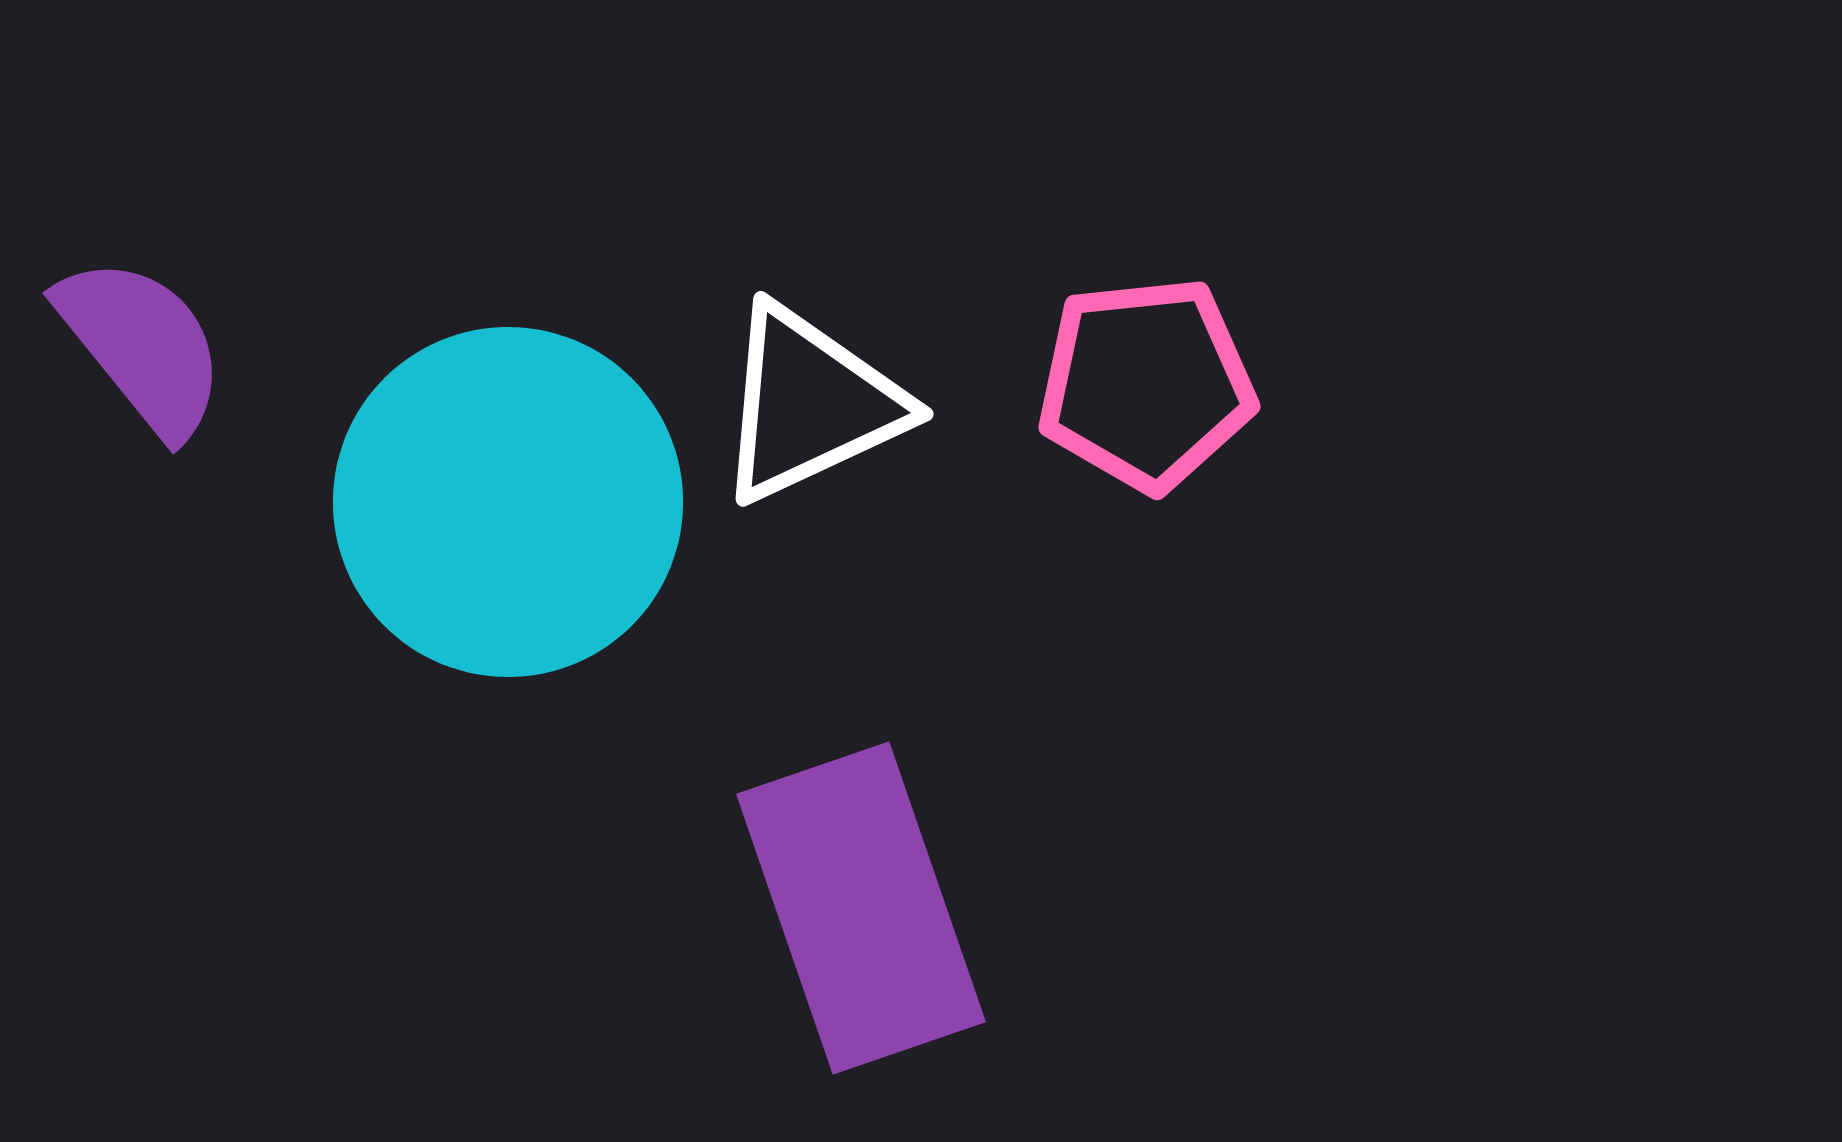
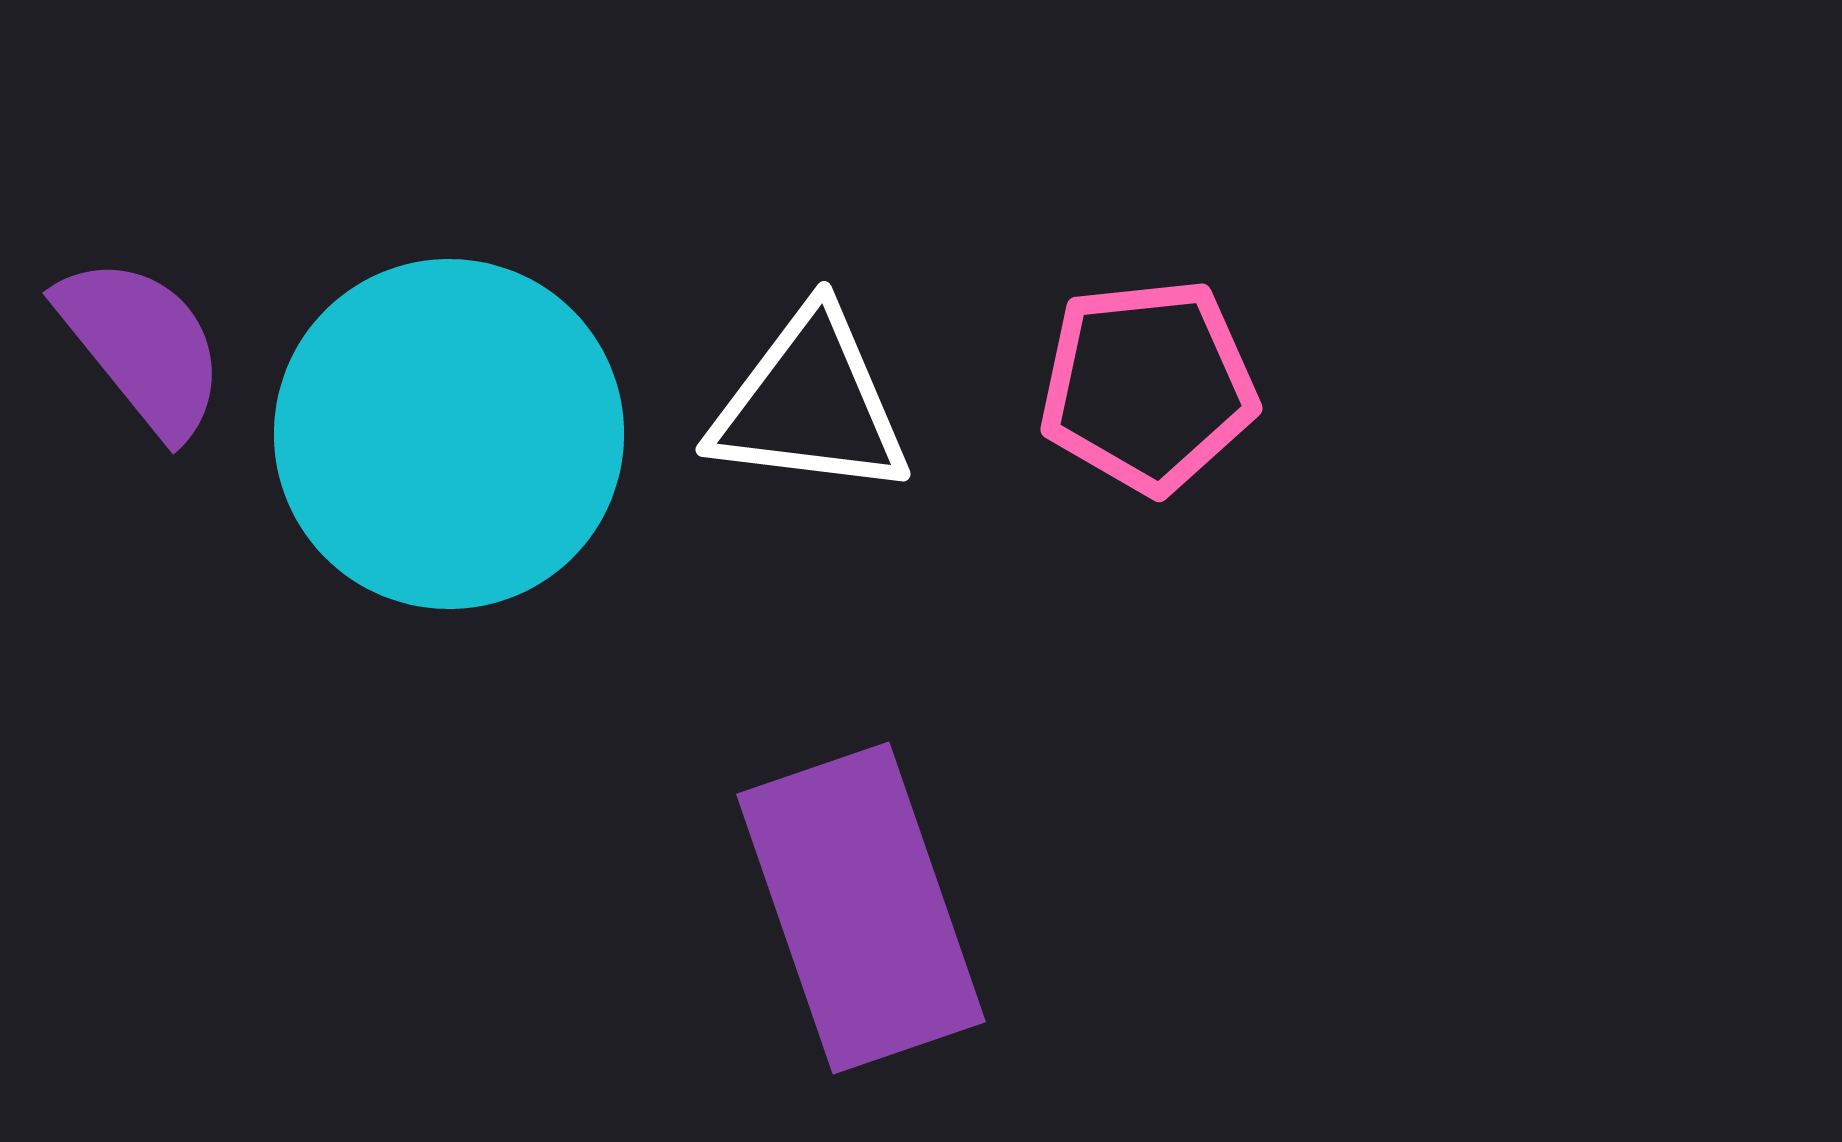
pink pentagon: moved 2 px right, 2 px down
white triangle: rotated 32 degrees clockwise
cyan circle: moved 59 px left, 68 px up
